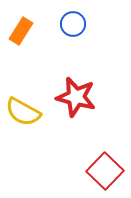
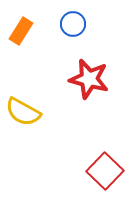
red star: moved 13 px right, 18 px up
